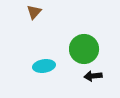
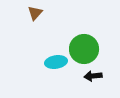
brown triangle: moved 1 px right, 1 px down
cyan ellipse: moved 12 px right, 4 px up
